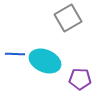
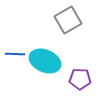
gray square: moved 2 px down
